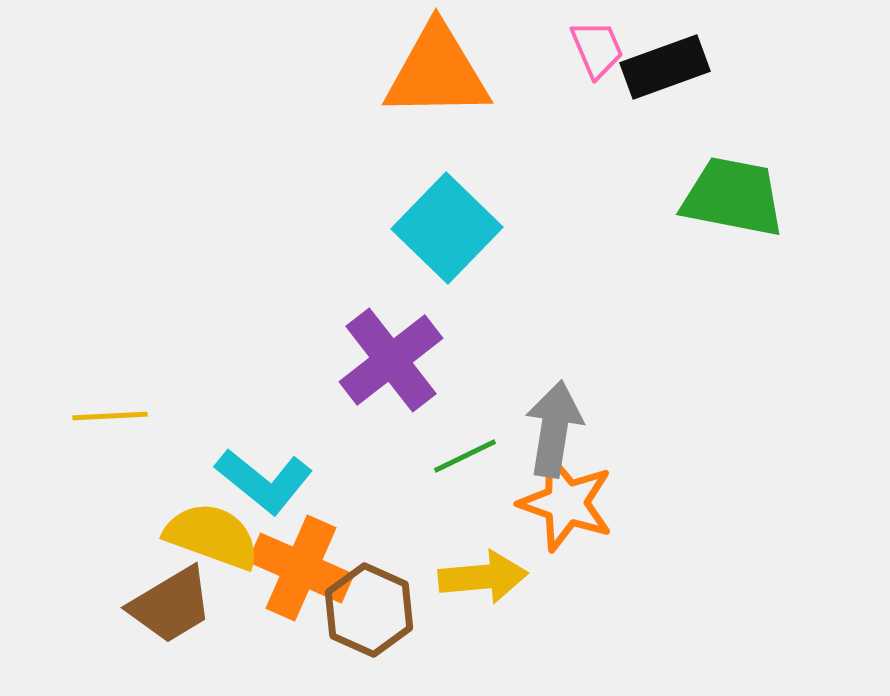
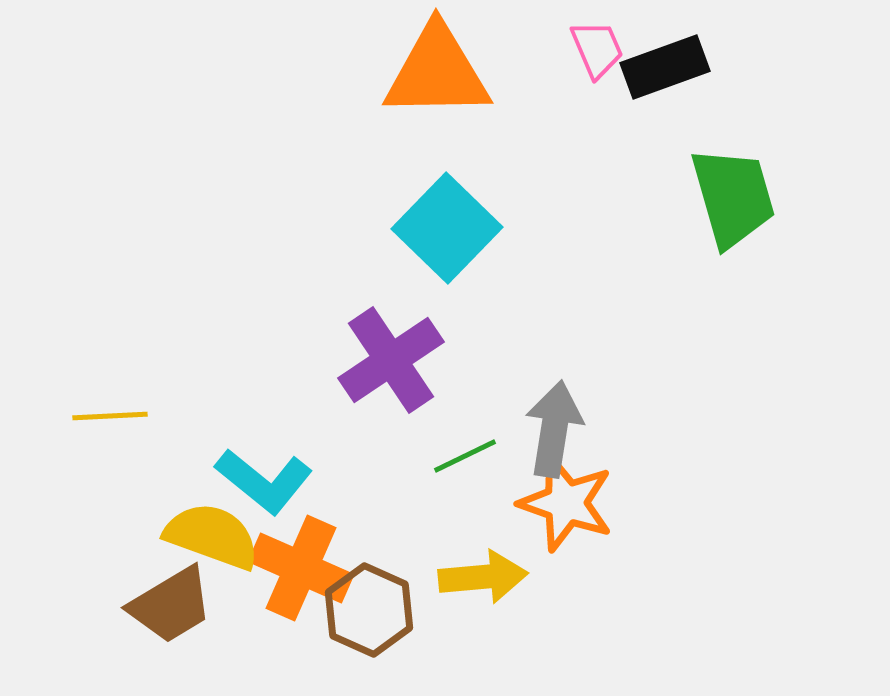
green trapezoid: rotated 63 degrees clockwise
purple cross: rotated 4 degrees clockwise
